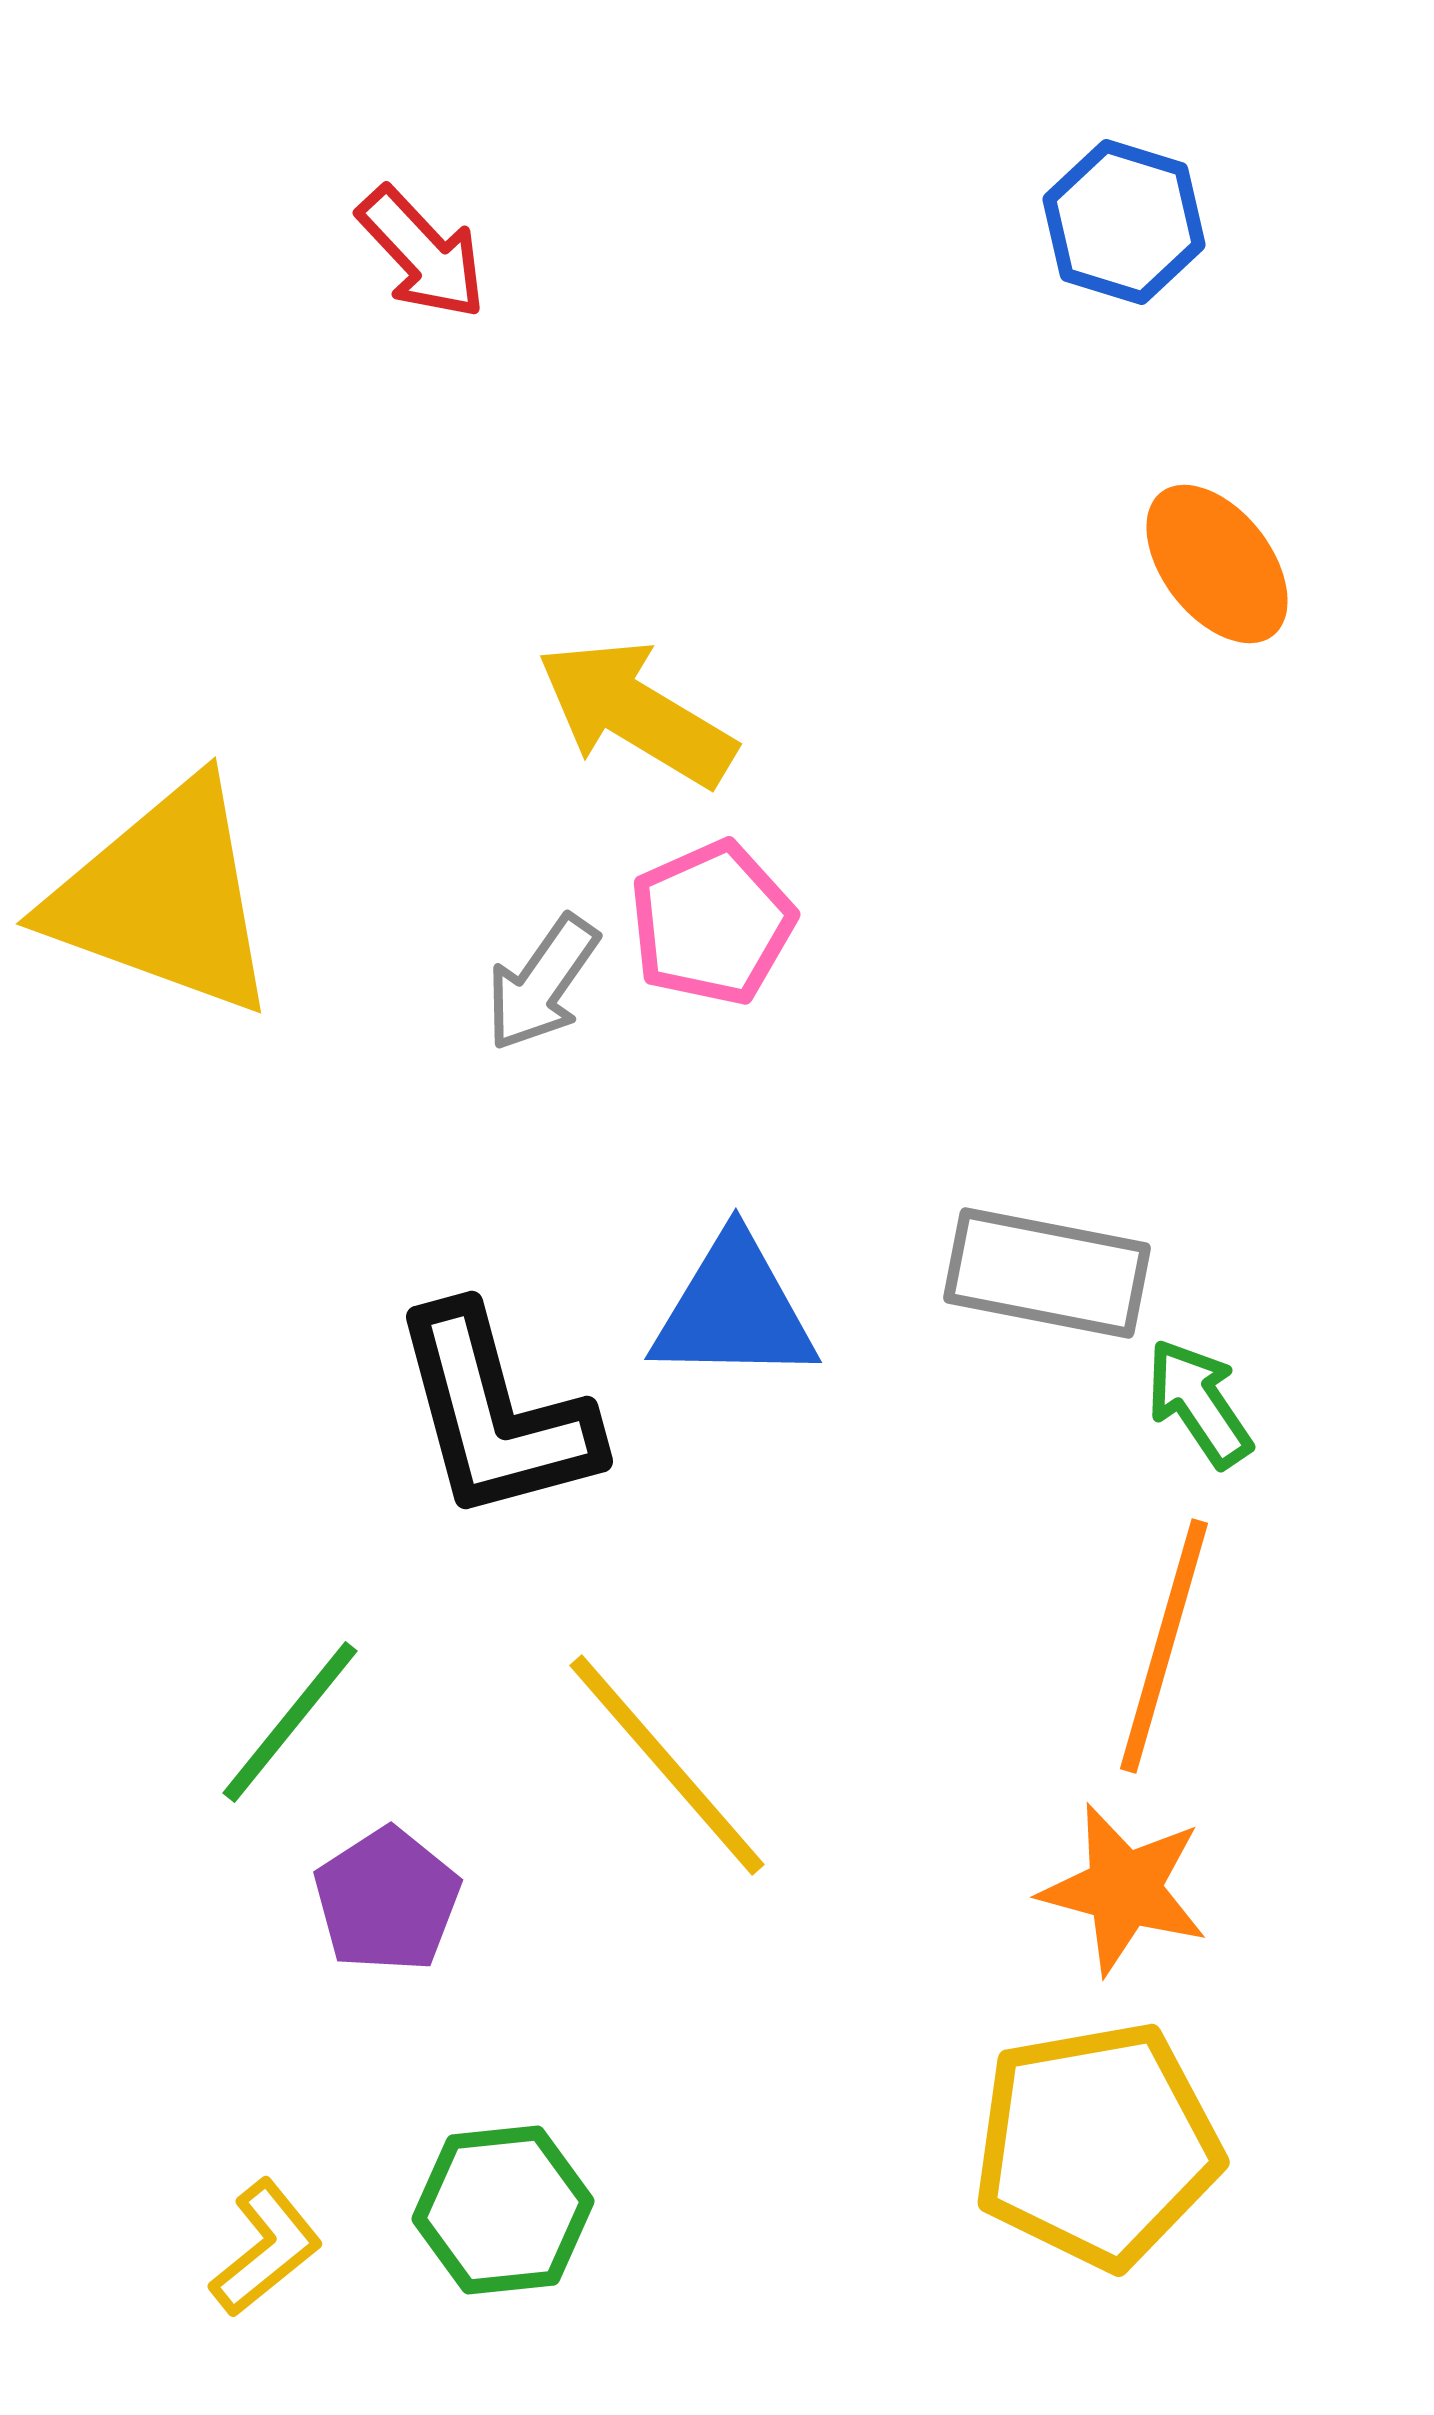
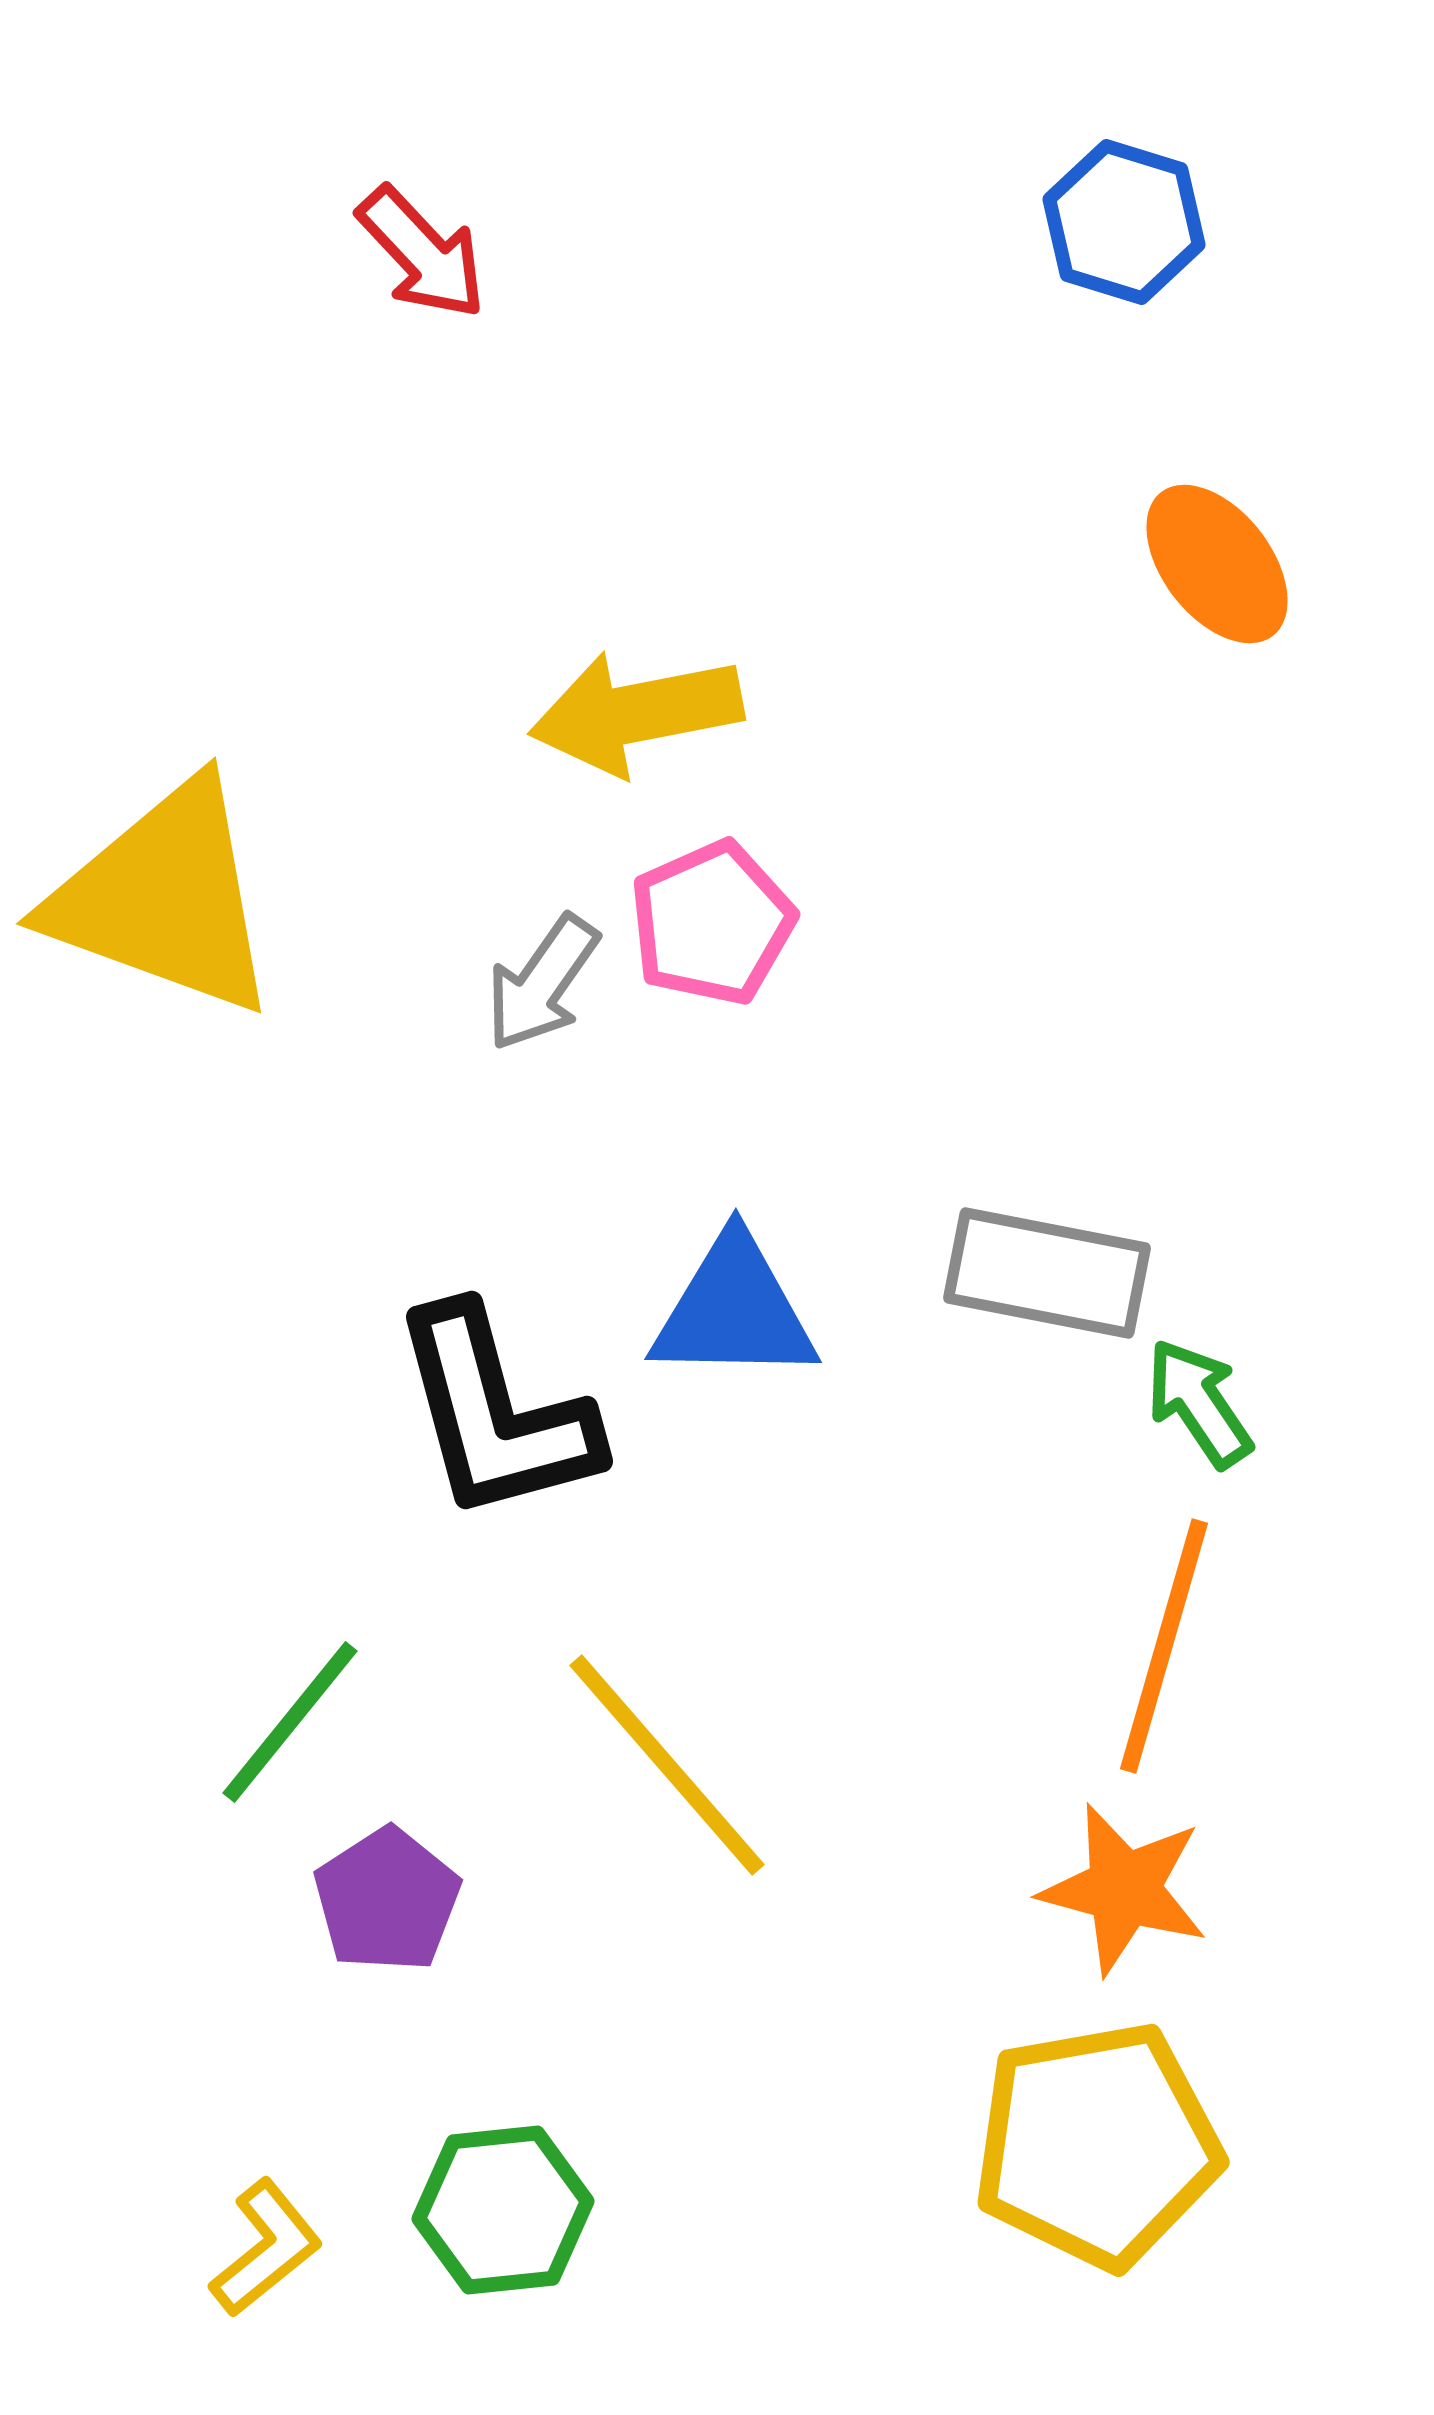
yellow arrow: rotated 42 degrees counterclockwise
